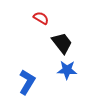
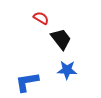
black trapezoid: moved 1 px left, 4 px up
blue L-shape: rotated 130 degrees counterclockwise
